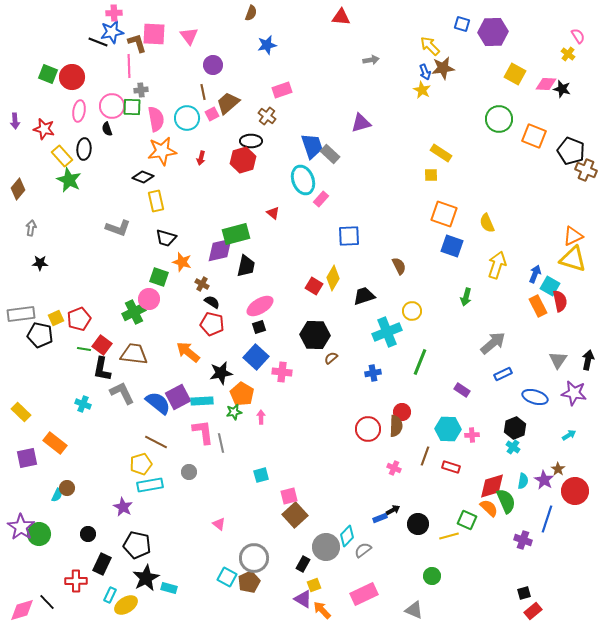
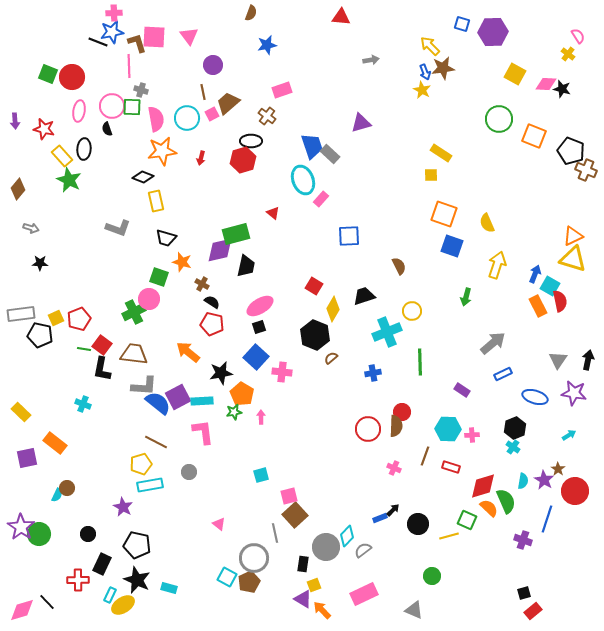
pink square at (154, 34): moved 3 px down
gray cross at (141, 90): rotated 24 degrees clockwise
gray arrow at (31, 228): rotated 98 degrees clockwise
yellow diamond at (333, 278): moved 31 px down
black hexagon at (315, 335): rotated 20 degrees clockwise
green line at (420, 362): rotated 24 degrees counterclockwise
gray L-shape at (122, 393): moved 22 px right, 7 px up; rotated 120 degrees clockwise
gray line at (221, 443): moved 54 px right, 90 px down
red diamond at (492, 486): moved 9 px left
black arrow at (393, 510): rotated 16 degrees counterclockwise
black rectangle at (303, 564): rotated 21 degrees counterclockwise
black star at (146, 578): moved 9 px left, 2 px down; rotated 20 degrees counterclockwise
red cross at (76, 581): moved 2 px right, 1 px up
yellow ellipse at (126, 605): moved 3 px left
